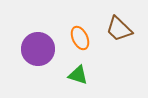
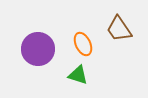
brown trapezoid: rotated 12 degrees clockwise
orange ellipse: moved 3 px right, 6 px down
